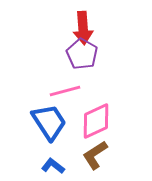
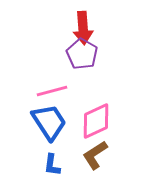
pink line: moved 13 px left
blue L-shape: moved 1 px left, 1 px up; rotated 120 degrees counterclockwise
